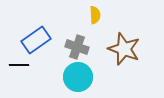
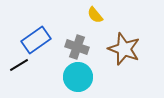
yellow semicircle: rotated 144 degrees clockwise
black line: rotated 30 degrees counterclockwise
